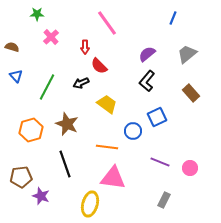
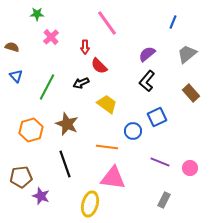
blue line: moved 4 px down
